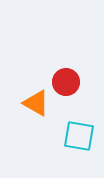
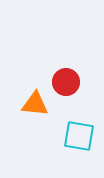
orange triangle: moved 1 px left, 1 px down; rotated 24 degrees counterclockwise
